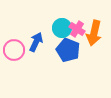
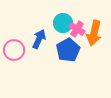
cyan circle: moved 1 px right, 5 px up
blue arrow: moved 3 px right, 3 px up
blue pentagon: rotated 20 degrees clockwise
